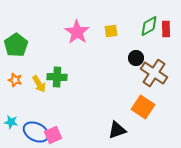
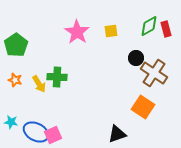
red rectangle: rotated 14 degrees counterclockwise
black triangle: moved 4 px down
